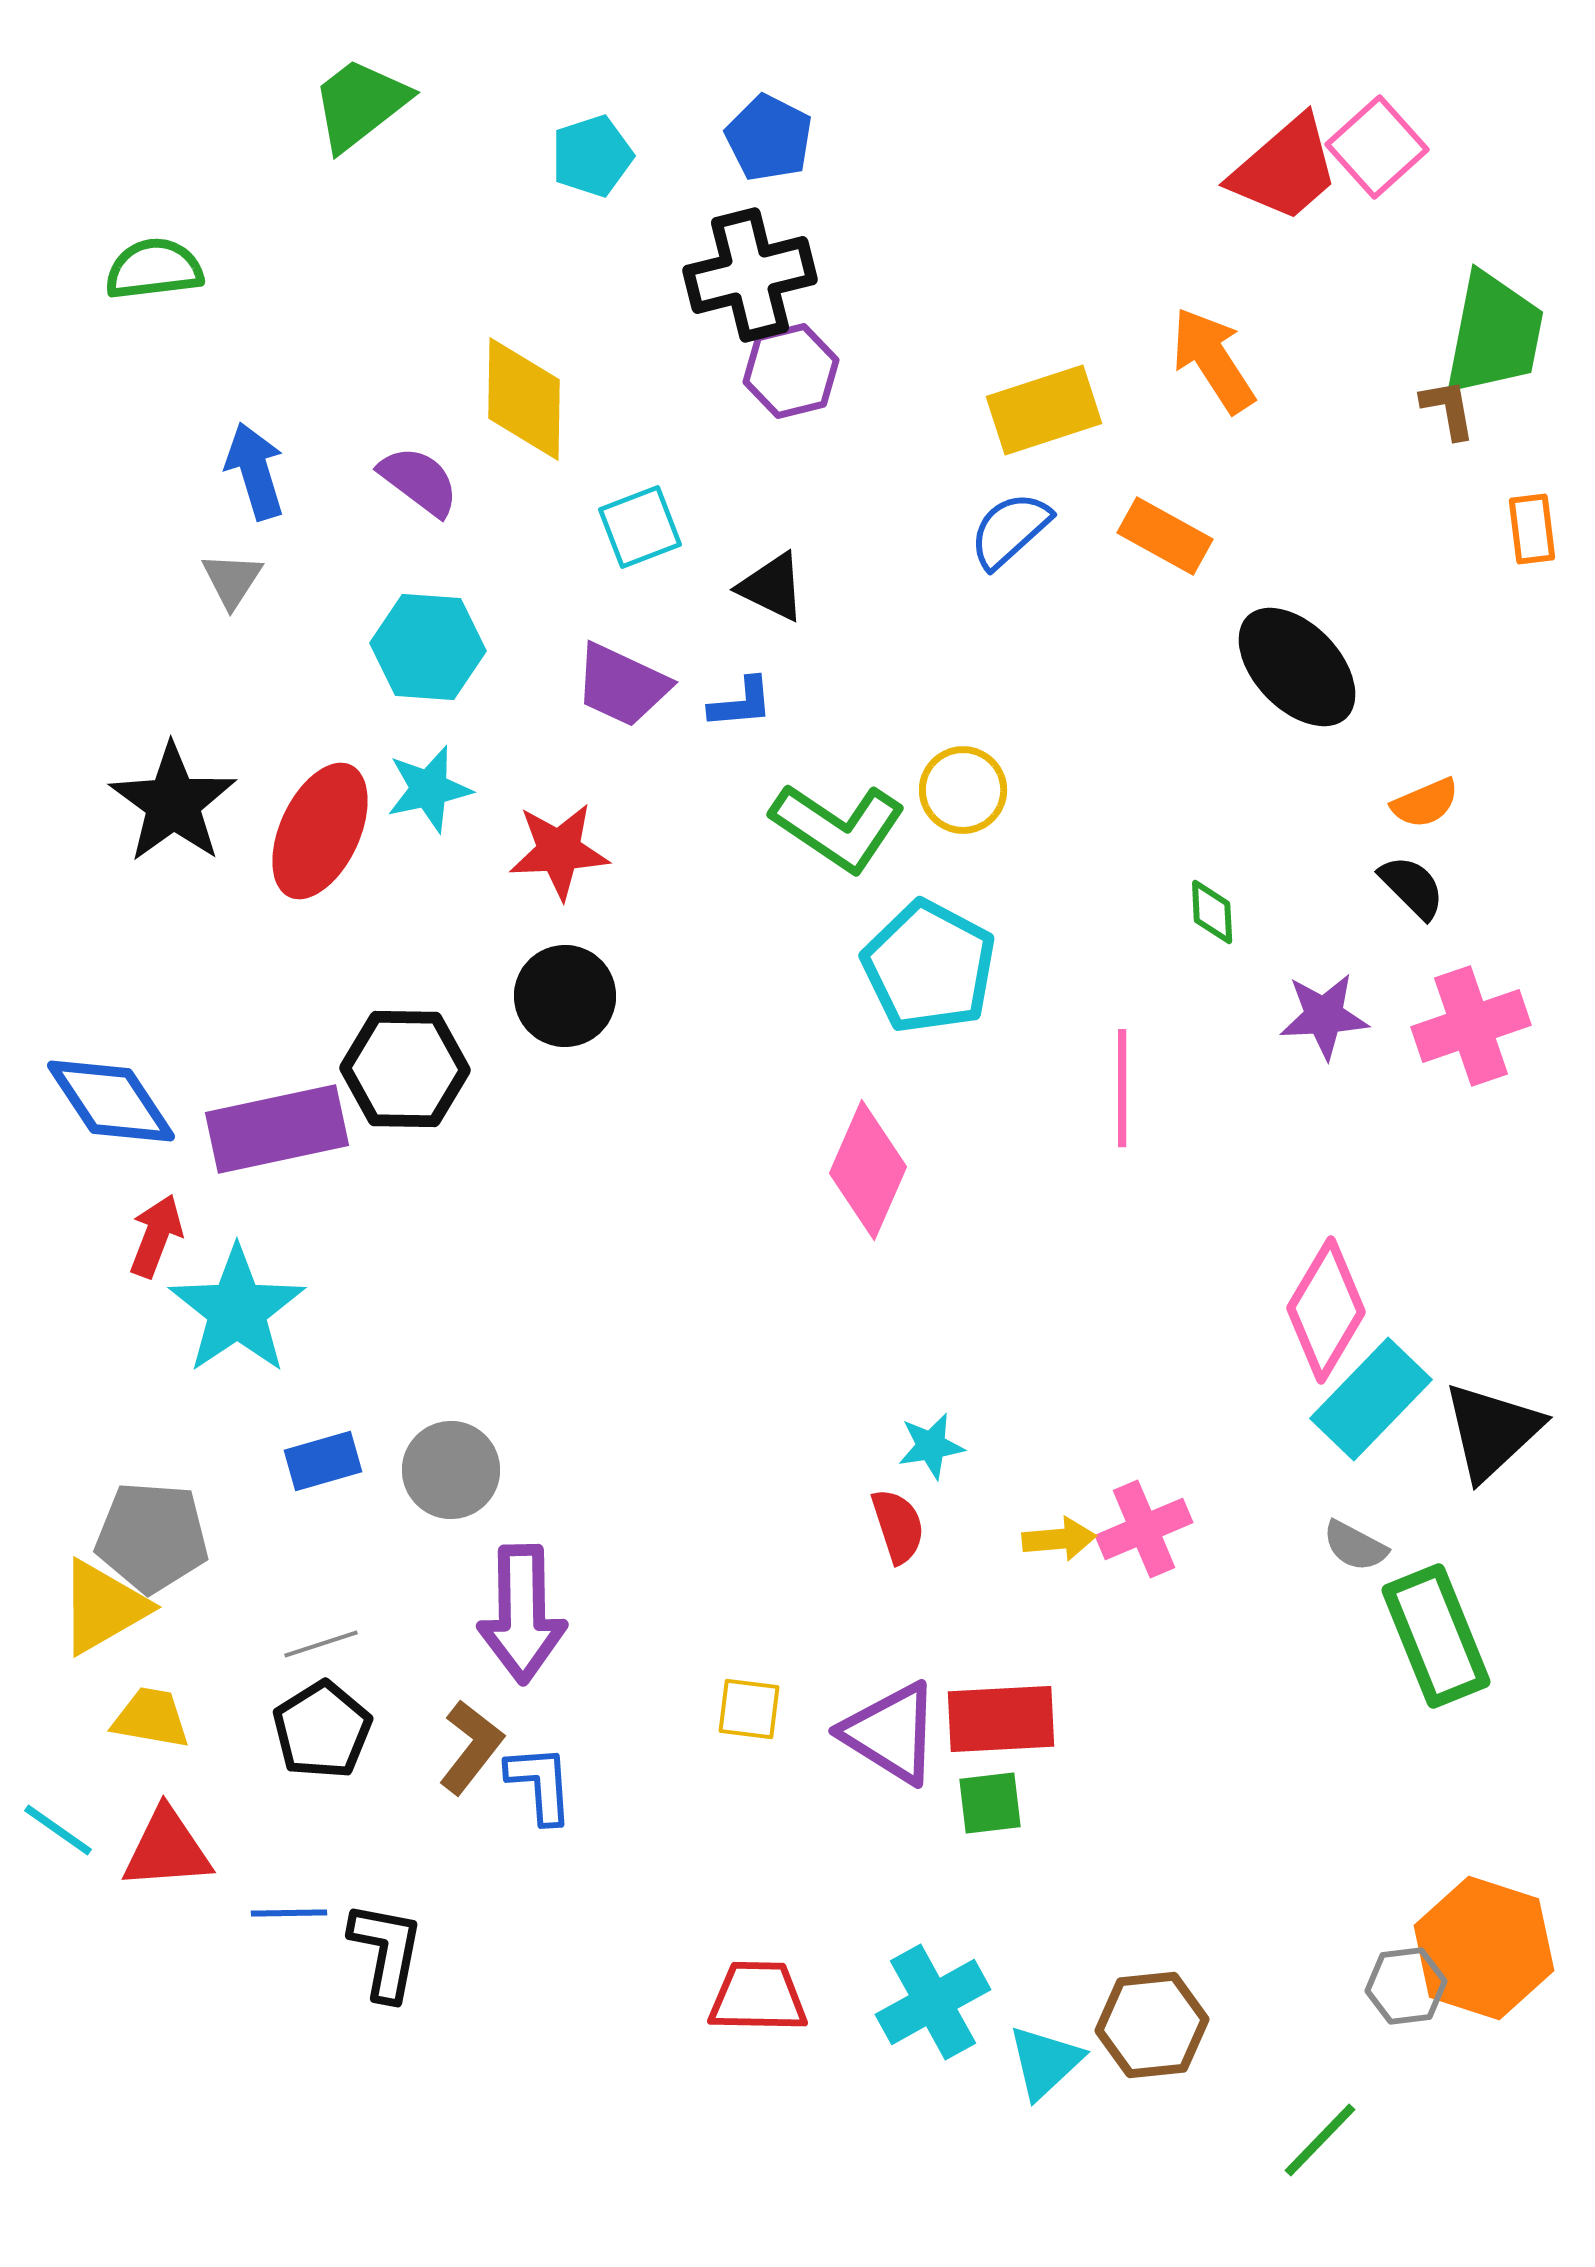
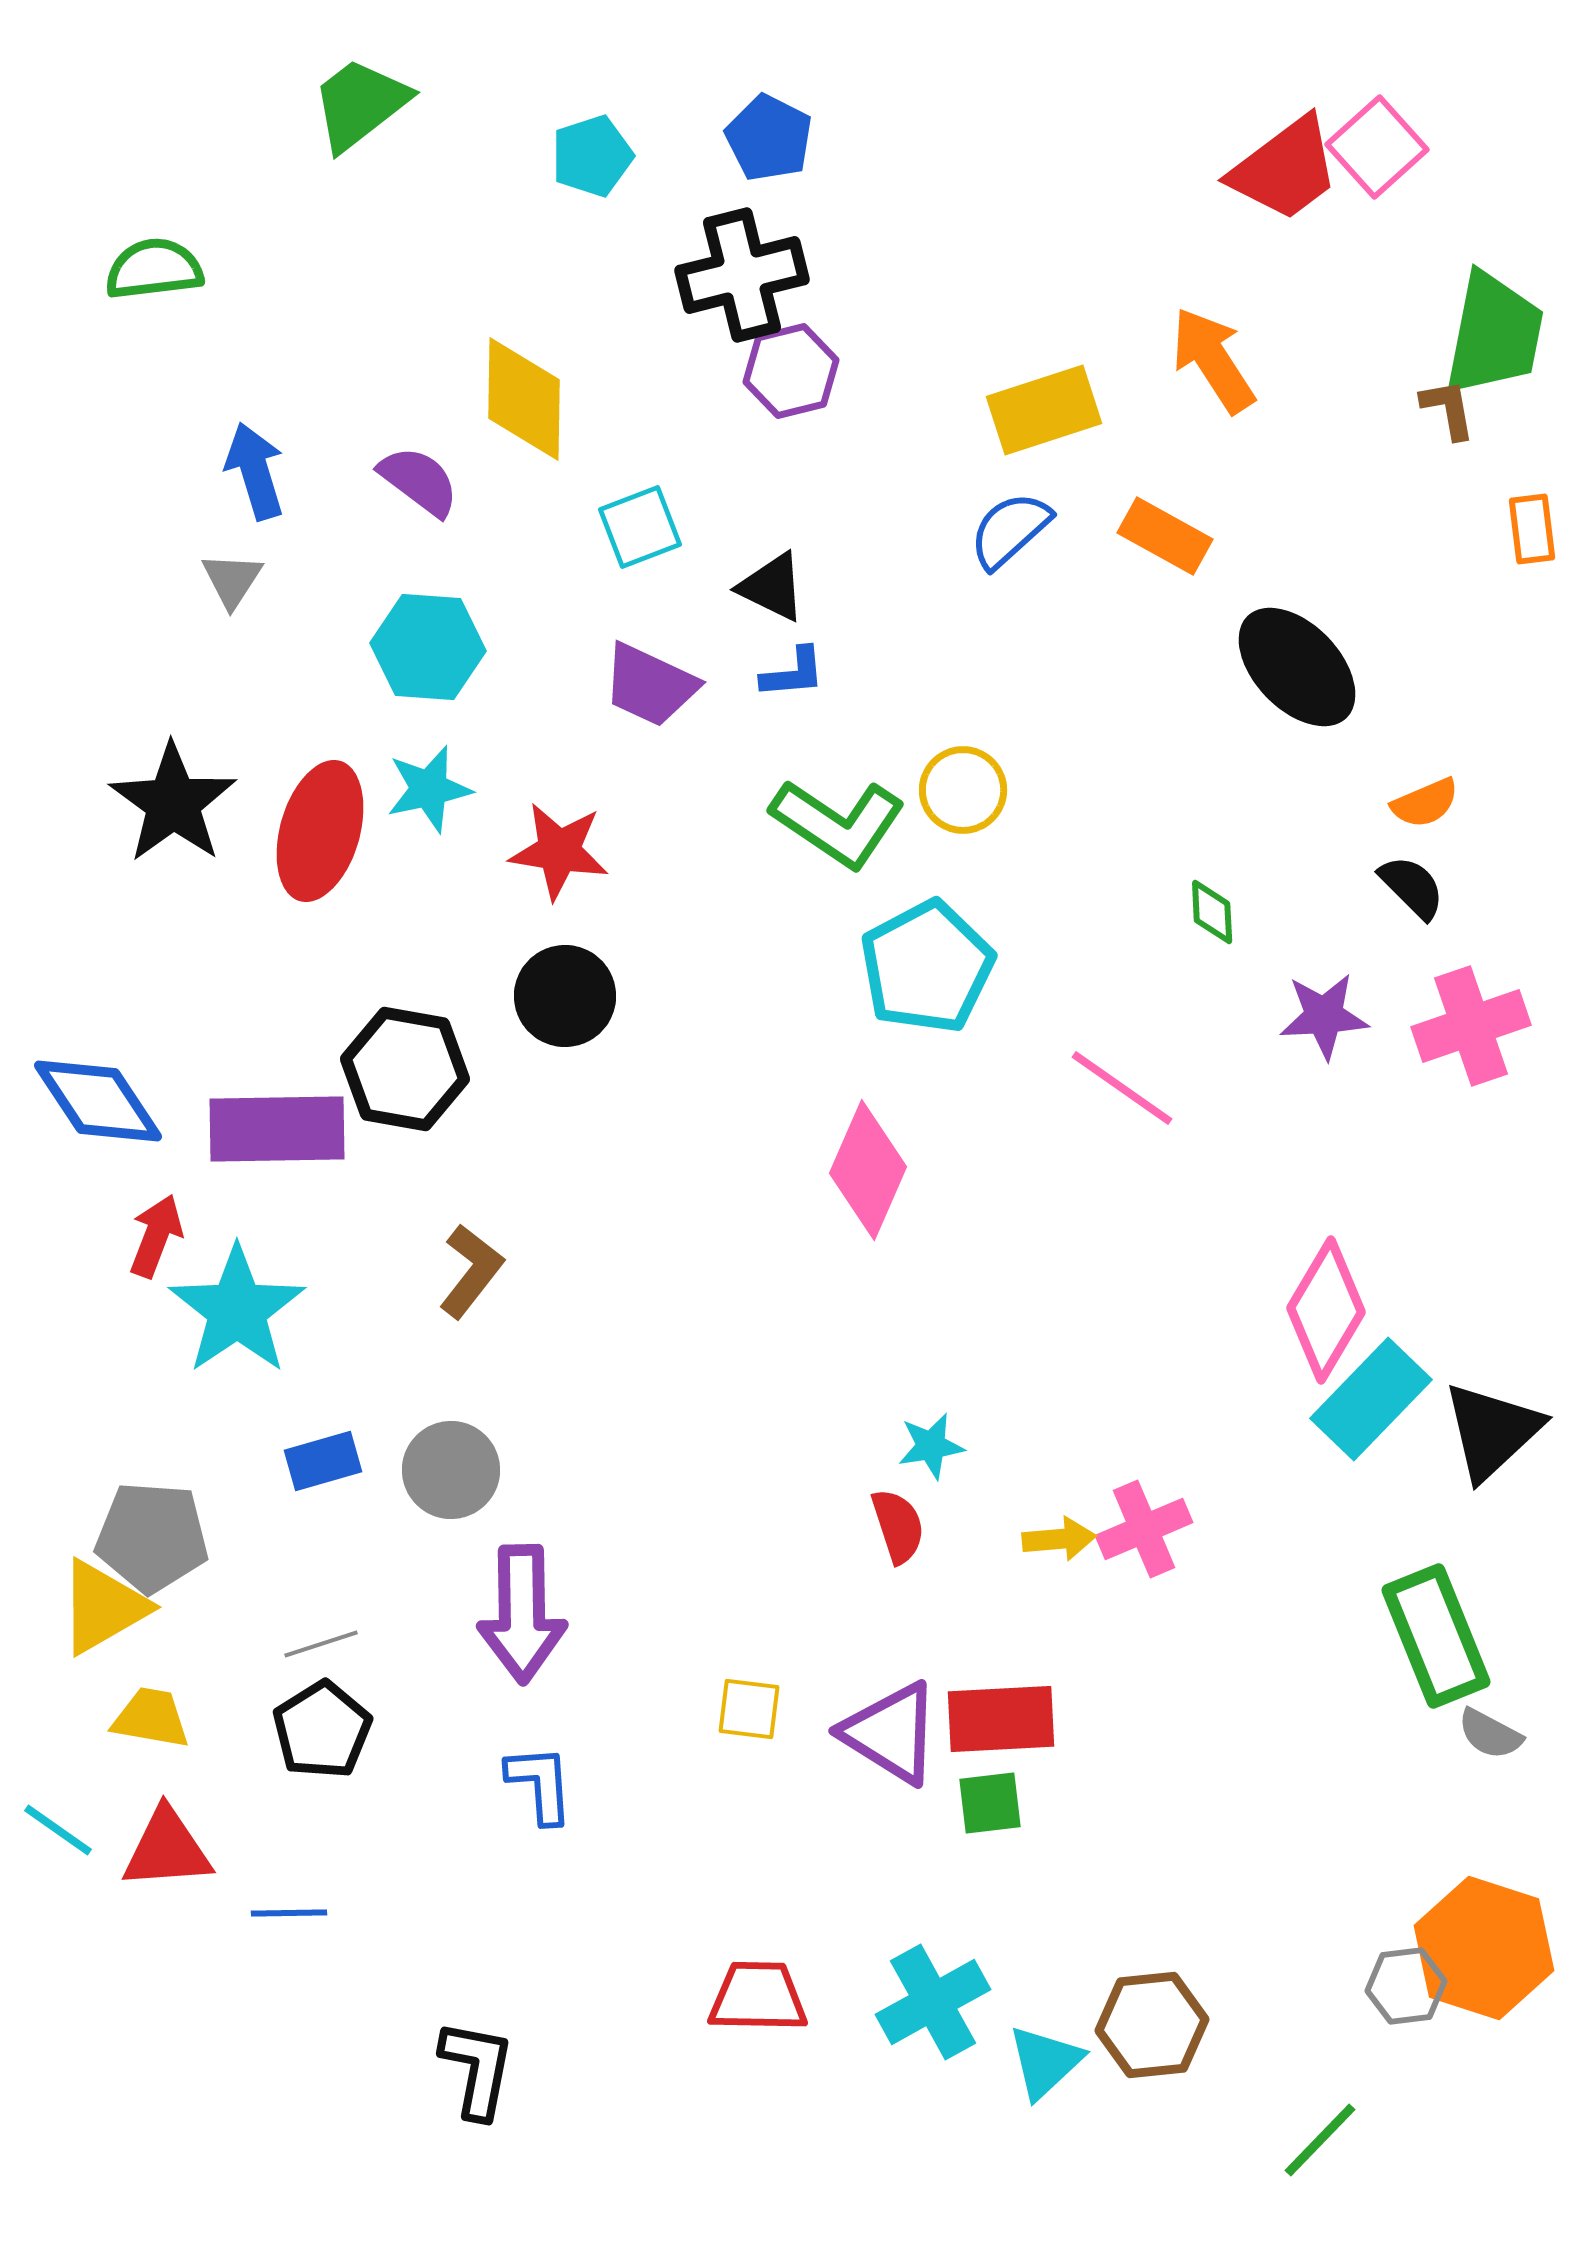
red trapezoid at (1285, 169): rotated 4 degrees clockwise
black cross at (750, 275): moved 8 px left
purple trapezoid at (622, 685): moved 28 px right
blue L-shape at (741, 703): moved 52 px right, 30 px up
green L-shape at (838, 827): moved 4 px up
red ellipse at (320, 831): rotated 9 degrees counterclockwise
red star at (559, 851): rotated 12 degrees clockwise
cyan pentagon at (929, 967): moved 2 px left; rotated 16 degrees clockwise
black hexagon at (405, 1069): rotated 9 degrees clockwise
pink line at (1122, 1088): rotated 55 degrees counterclockwise
blue diamond at (111, 1101): moved 13 px left
purple rectangle at (277, 1129): rotated 11 degrees clockwise
gray semicircle at (1355, 1546): moved 135 px right, 188 px down
brown L-shape at (471, 1747): moved 476 px up
black L-shape at (386, 1951): moved 91 px right, 118 px down
